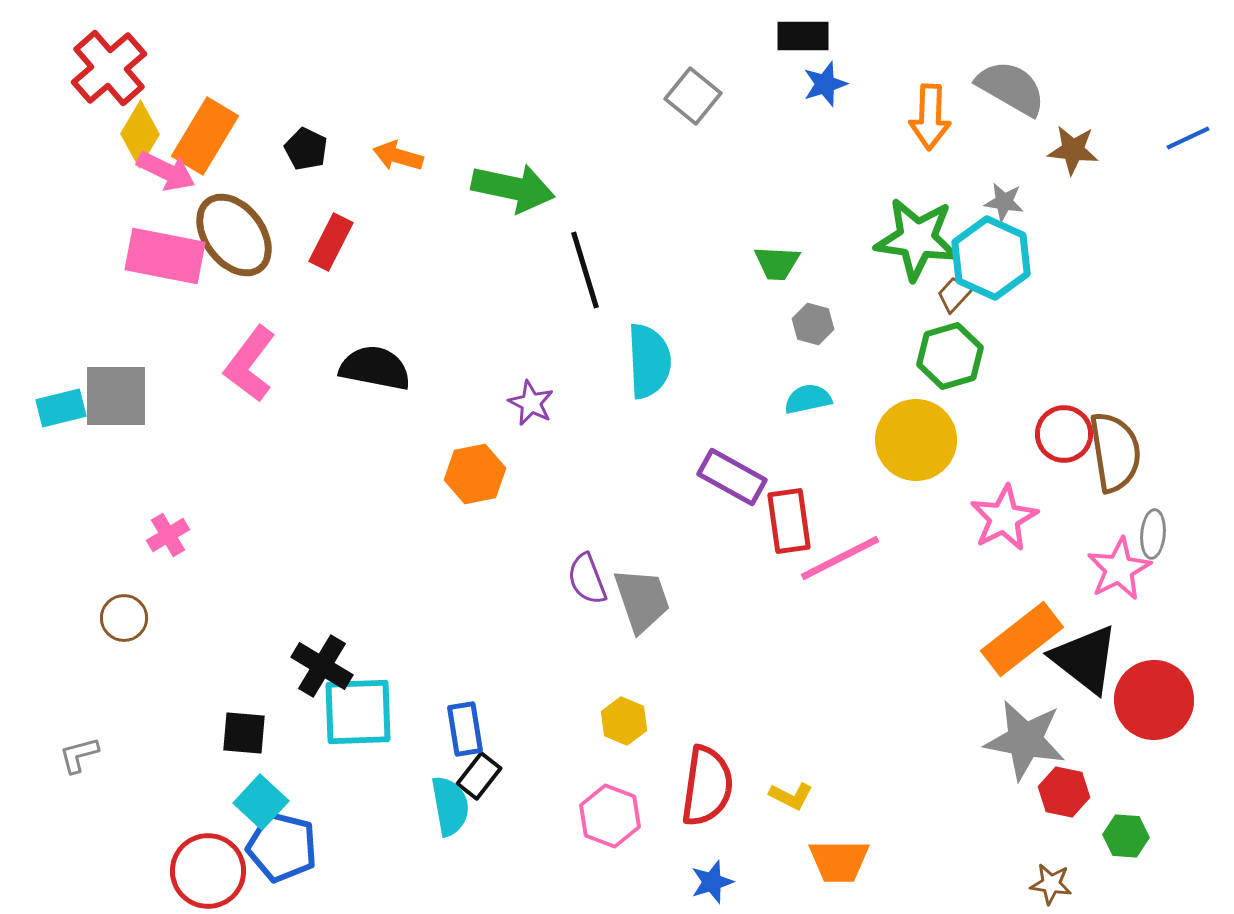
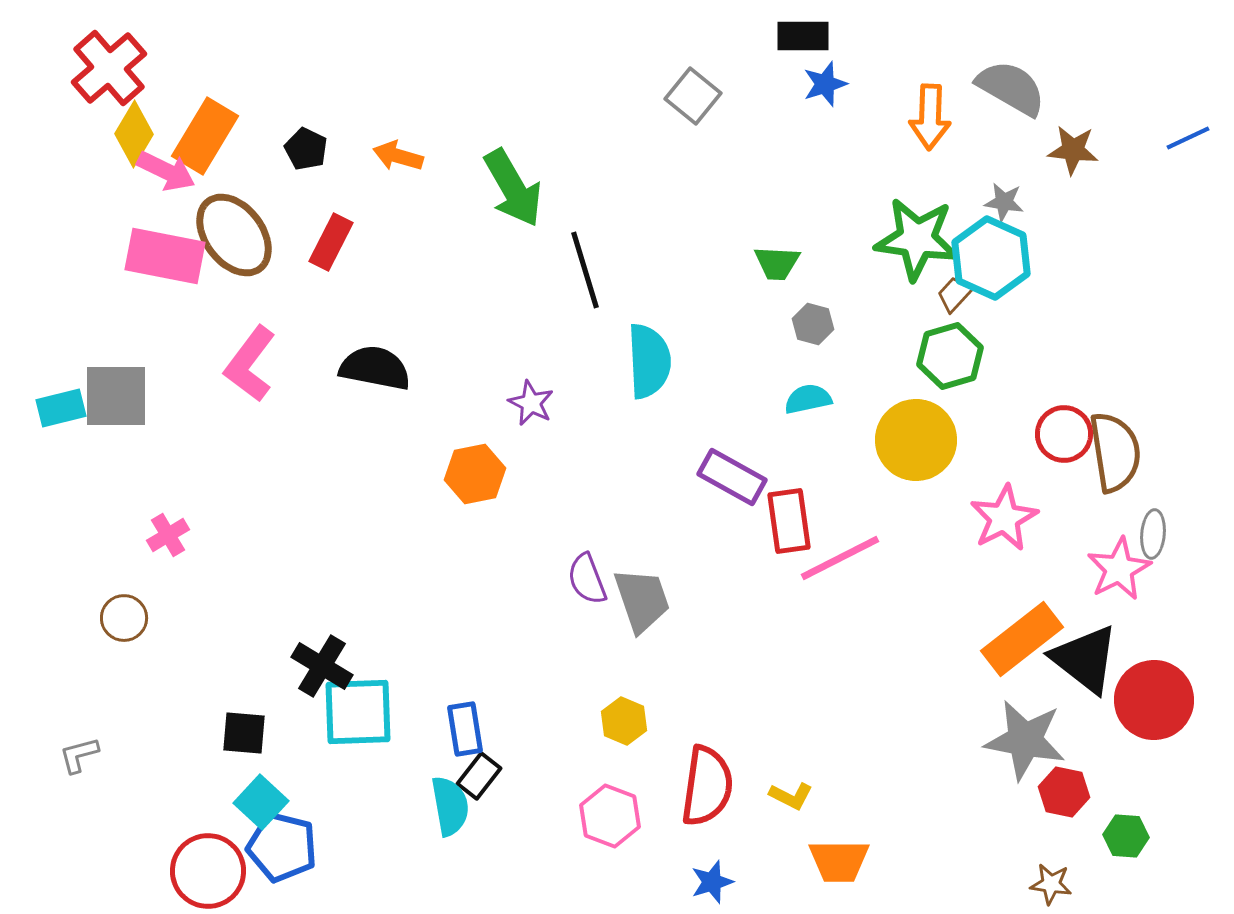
yellow diamond at (140, 134): moved 6 px left
green arrow at (513, 188): rotated 48 degrees clockwise
